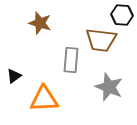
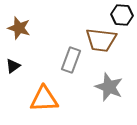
brown star: moved 21 px left, 5 px down
gray rectangle: rotated 15 degrees clockwise
black triangle: moved 1 px left, 10 px up
